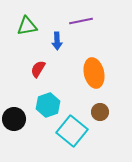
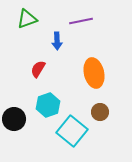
green triangle: moved 7 px up; rotated 10 degrees counterclockwise
